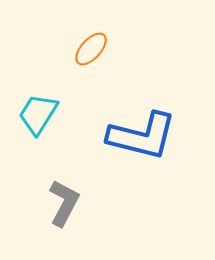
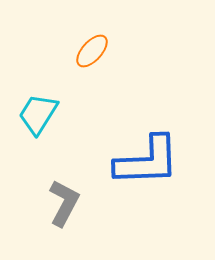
orange ellipse: moved 1 px right, 2 px down
blue L-shape: moved 5 px right, 25 px down; rotated 16 degrees counterclockwise
